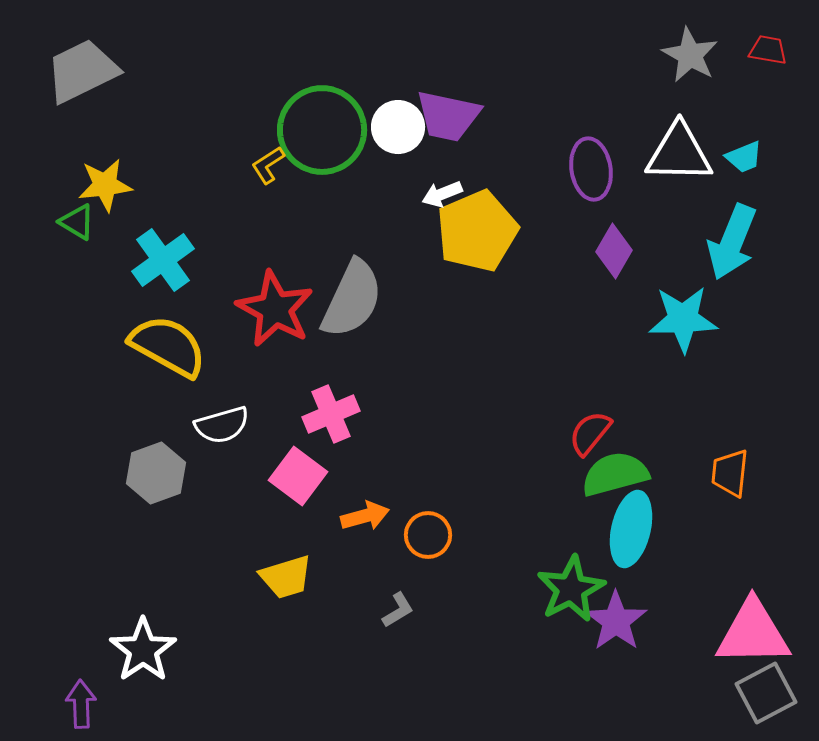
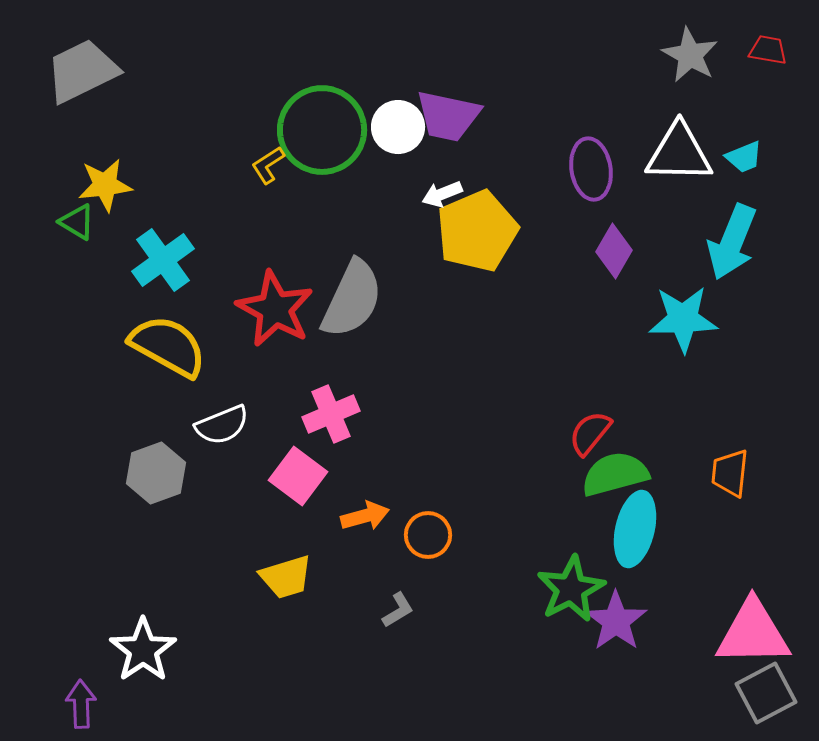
white semicircle: rotated 6 degrees counterclockwise
cyan ellipse: moved 4 px right
